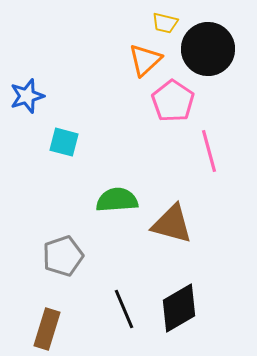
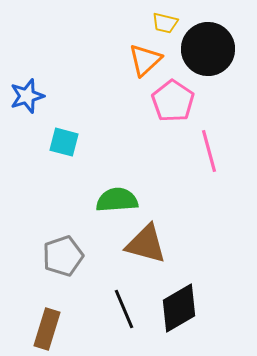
brown triangle: moved 26 px left, 20 px down
